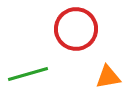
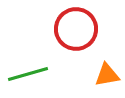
orange triangle: moved 1 px left, 2 px up
